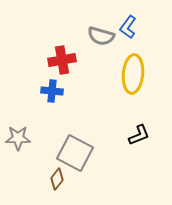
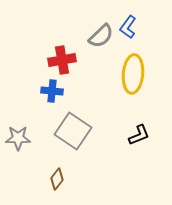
gray semicircle: rotated 60 degrees counterclockwise
gray square: moved 2 px left, 22 px up; rotated 6 degrees clockwise
